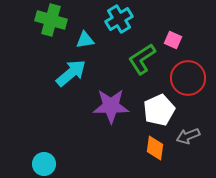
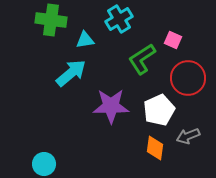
green cross: rotated 8 degrees counterclockwise
